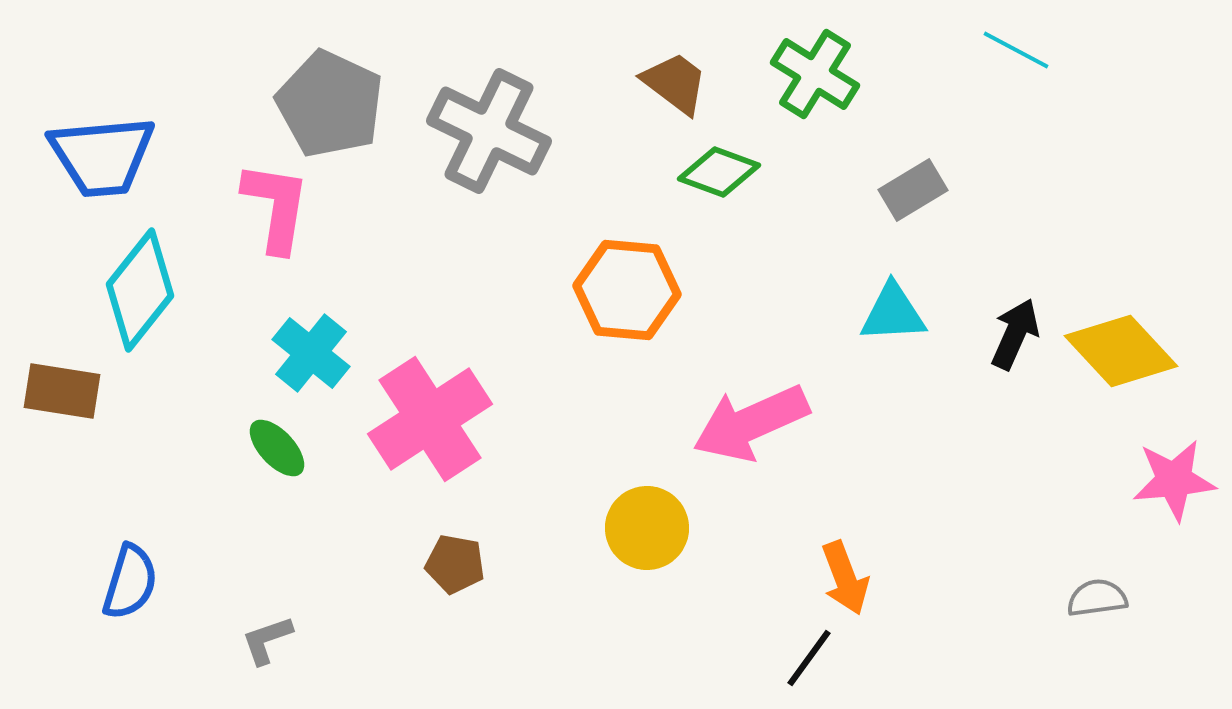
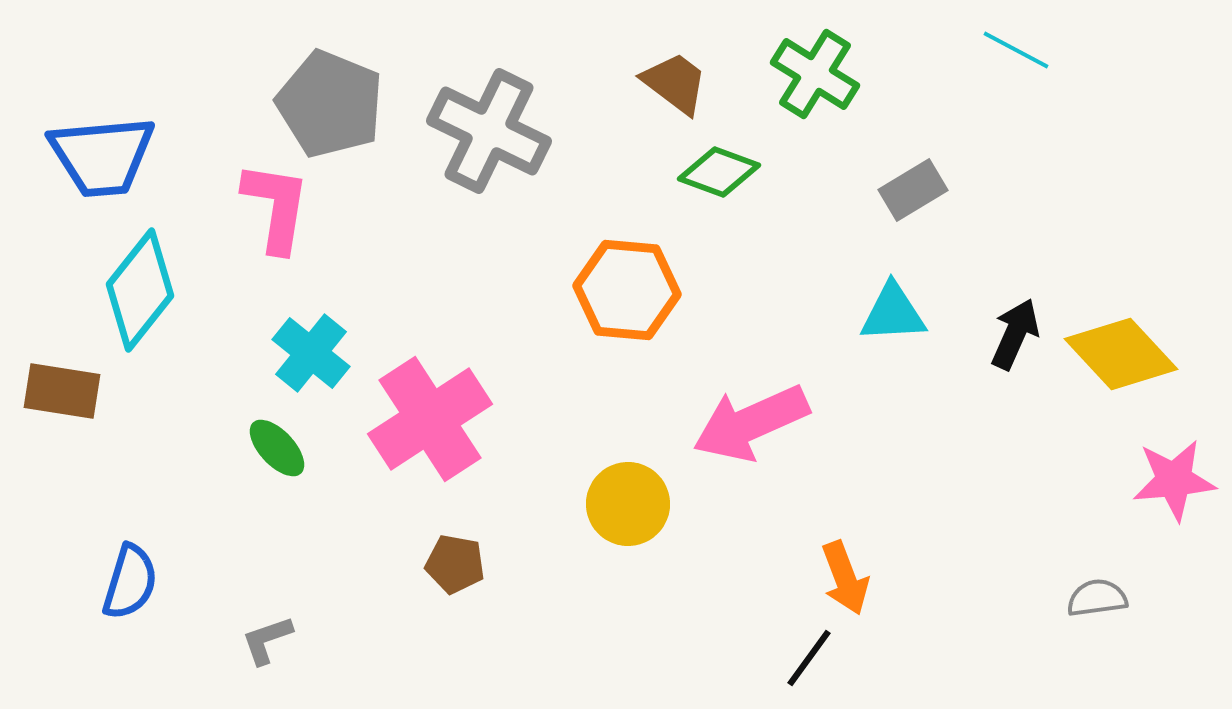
gray pentagon: rotated 3 degrees counterclockwise
yellow diamond: moved 3 px down
yellow circle: moved 19 px left, 24 px up
